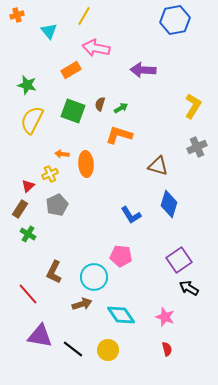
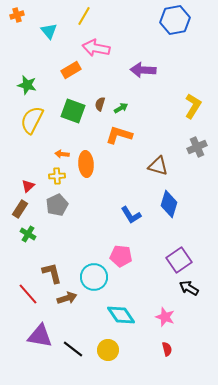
yellow cross: moved 7 px right, 2 px down; rotated 21 degrees clockwise
brown L-shape: moved 2 px left, 1 px down; rotated 140 degrees clockwise
brown arrow: moved 15 px left, 6 px up
